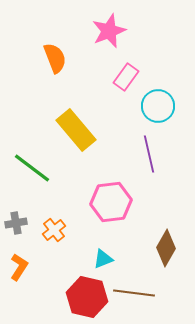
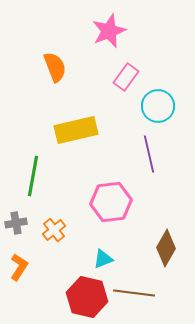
orange semicircle: moved 9 px down
yellow rectangle: rotated 63 degrees counterclockwise
green line: moved 1 px right, 8 px down; rotated 63 degrees clockwise
